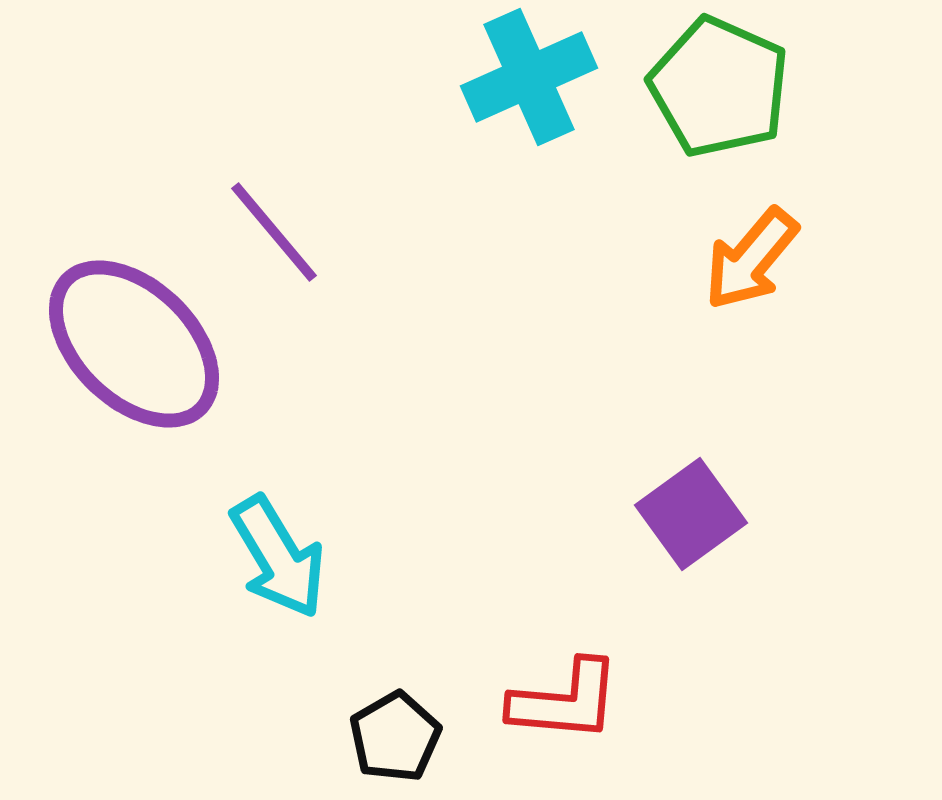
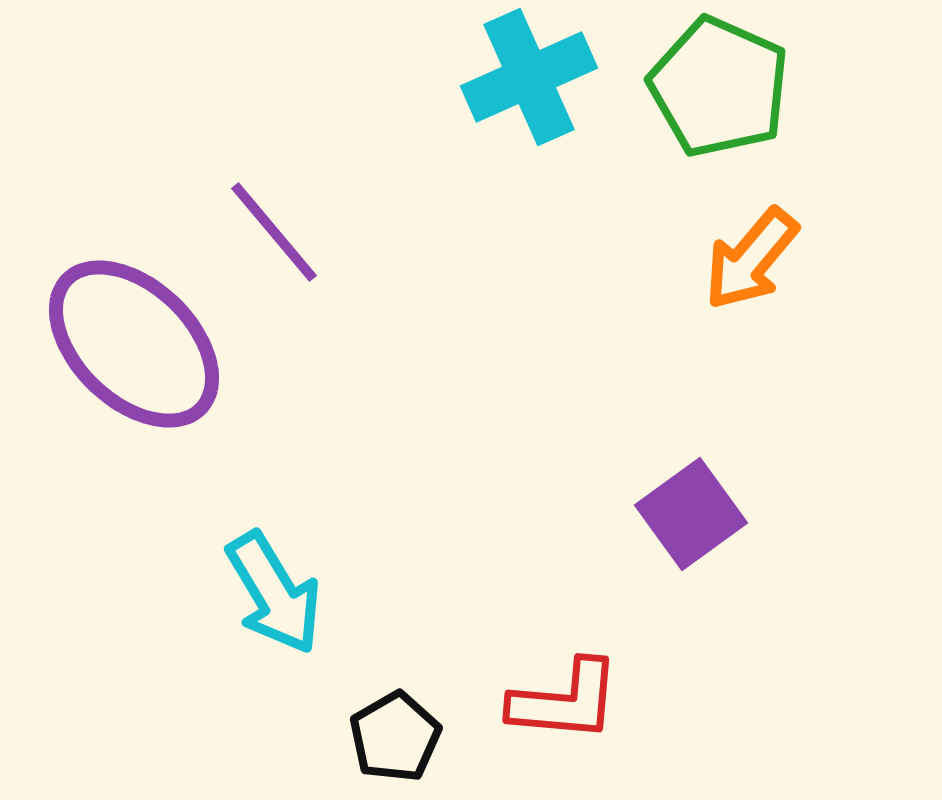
cyan arrow: moved 4 px left, 36 px down
